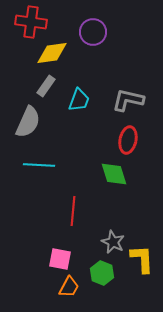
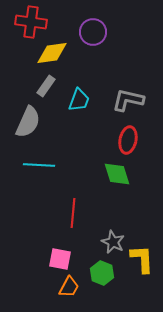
green diamond: moved 3 px right
red line: moved 2 px down
